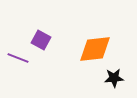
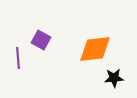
purple line: rotated 65 degrees clockwise
